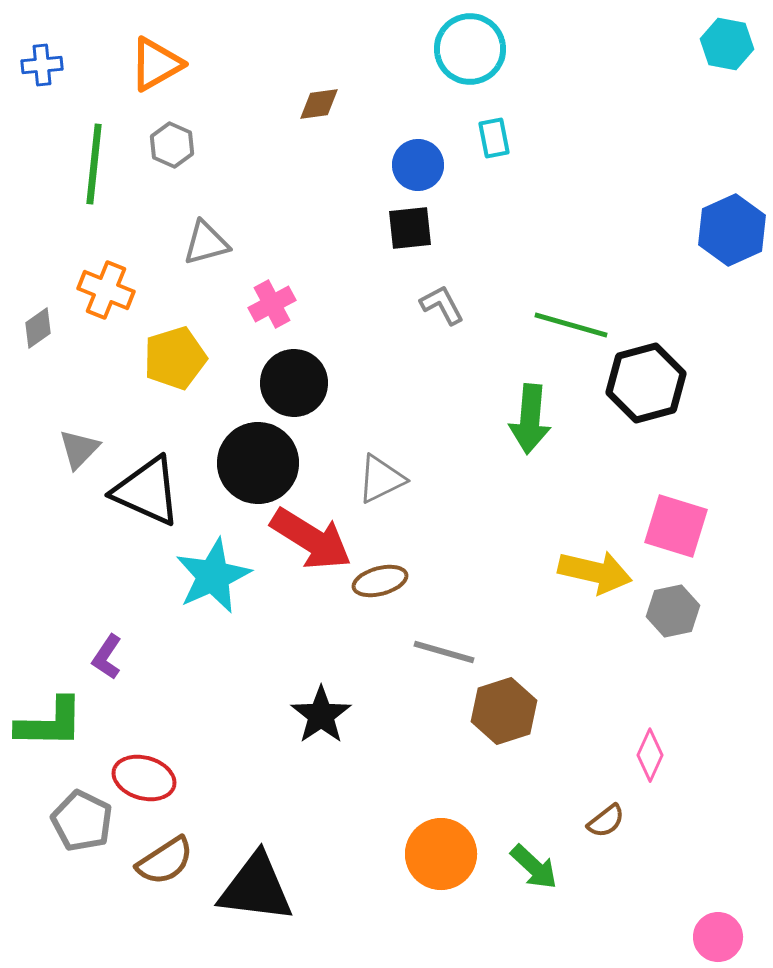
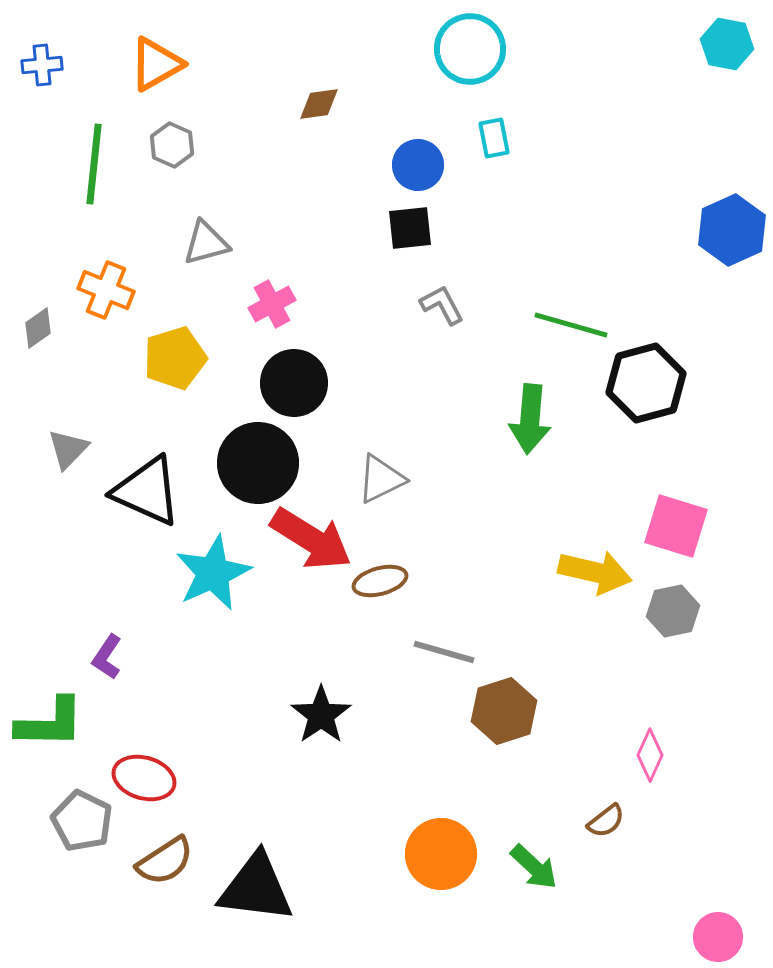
gray triangle at (79, 449): moved 11 px left
cyan star at (213, 576): moved 3 px up
